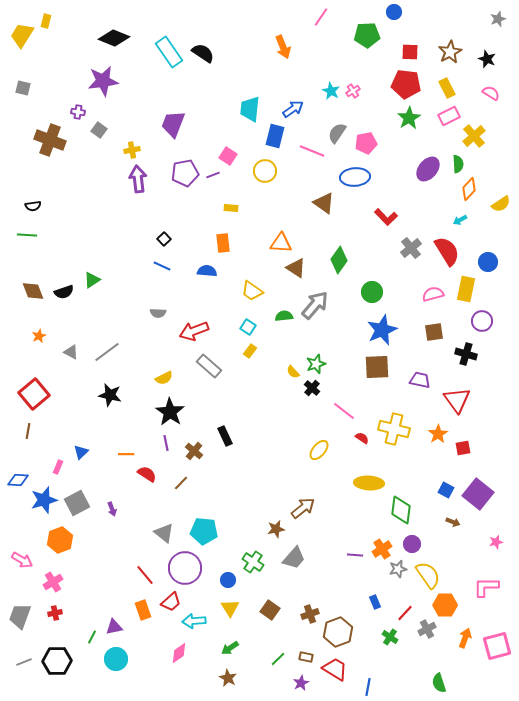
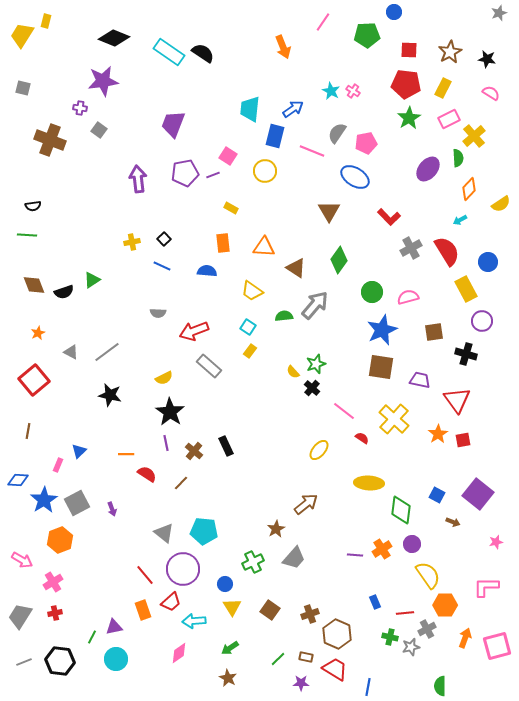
pink line at (321, 17): moved 2 px right, 5 px down
gray star at (498, 19): moved 1 px right, 6 px up
cyan rectangle at (169, 52): rotated 20 degrees counterclockwise
red square at (410, 52): moved 1 px left, 2 px up
black star at (487, 59): rotated 12 degrees counterclockwise
yellow rectangle at (447, 88): moved 4 px left; rotated 54 degrees clockwise
pink cross at (353, 91): rotated 24 degrees counterclockwise
purple cross at (78, 112): moved 2 px right, 4 px up
pink rectangle at (449, 116): moved 3 px down
yellow cross at (132, 150): moved 92 px down
green semicircle at (458, 164): moved 6 px up
blue ellipse at (355, 177): rotated 36 degrees clockwise
brown triangle at (324, 203): moved 5 px right, 8 px down; rotated 25 degrees clockwise
yellow rectangle at (231, 208): rotated 24 degrees clockwise
red L-shape at (386, 217): moved 3 px right
orange triangle at (281, 243): moved 17 px left, 4 px down
gray cross at (411, 248): rotated 10 degrees clockwise
yellow rectangle at (466, 289): rotated 40 degrees counterclockwise
brown diamond at (33, 291): moved 1 px right, 6 px up
pink semicircle at (433, 294): moved 25 px left, 3 px down
orange star at (39, 336): moved 1 px left, 3 px up
brown square at (377, 367): moved 4 px right; rotated 12 degrees clockwise
red square at (34, 394): moved 14 px up
yellow cross at (394, 429): moved 10 px up; rotated 28 degrees clockwise
black rectangle at (225, 436): moved 1 px right, 10 px down
red square at (463, 448): moved 8 px up
blue triangle at (81, 452): moved 2 px left, 1 px up
pink rectangle at (58, 467): moved 2 px up
blue square at (446, 490): moved 9 px left, 5 px down
blue star at (44, 500): rotated 16 degrees counterclockwise
brown arrow at (303, 508): moved 3 px right, 4 px up
brown star at (276, 529): rotated 18 degrees counterclockwise
green cross at (253, 562): rotated 30 degrees clockwise
purple circle at (185, 568): moved 2 px left, 1 px down
gray star at (398, 569): moved 13 px right, 78 px down
blue circle at (228, 580): moved 3 px left, 4 px down
yellow triangle at (230, 608): moved 2 px right, 1 px up
red line at (405, 613): rotated 42 degrees clockwise
gray trapezoid at (20, 616): rotated 12 degrees clockwise
brown hexagon at (338, 632): moved 1 px left, 2 px down; rotated 16 degrees counterclockwise
green cross at (390, 637): rotated 21 degrees counterclockwise
black hexagon at (57, 661): moved 3 px right; rotated 8 degrees clockwise
purple star at (301, 683): rotated 28 degrees clockwise
green semicircle at (439, 683): moved 1 px right, 3 px down; rotated 18 degrees clockwise
